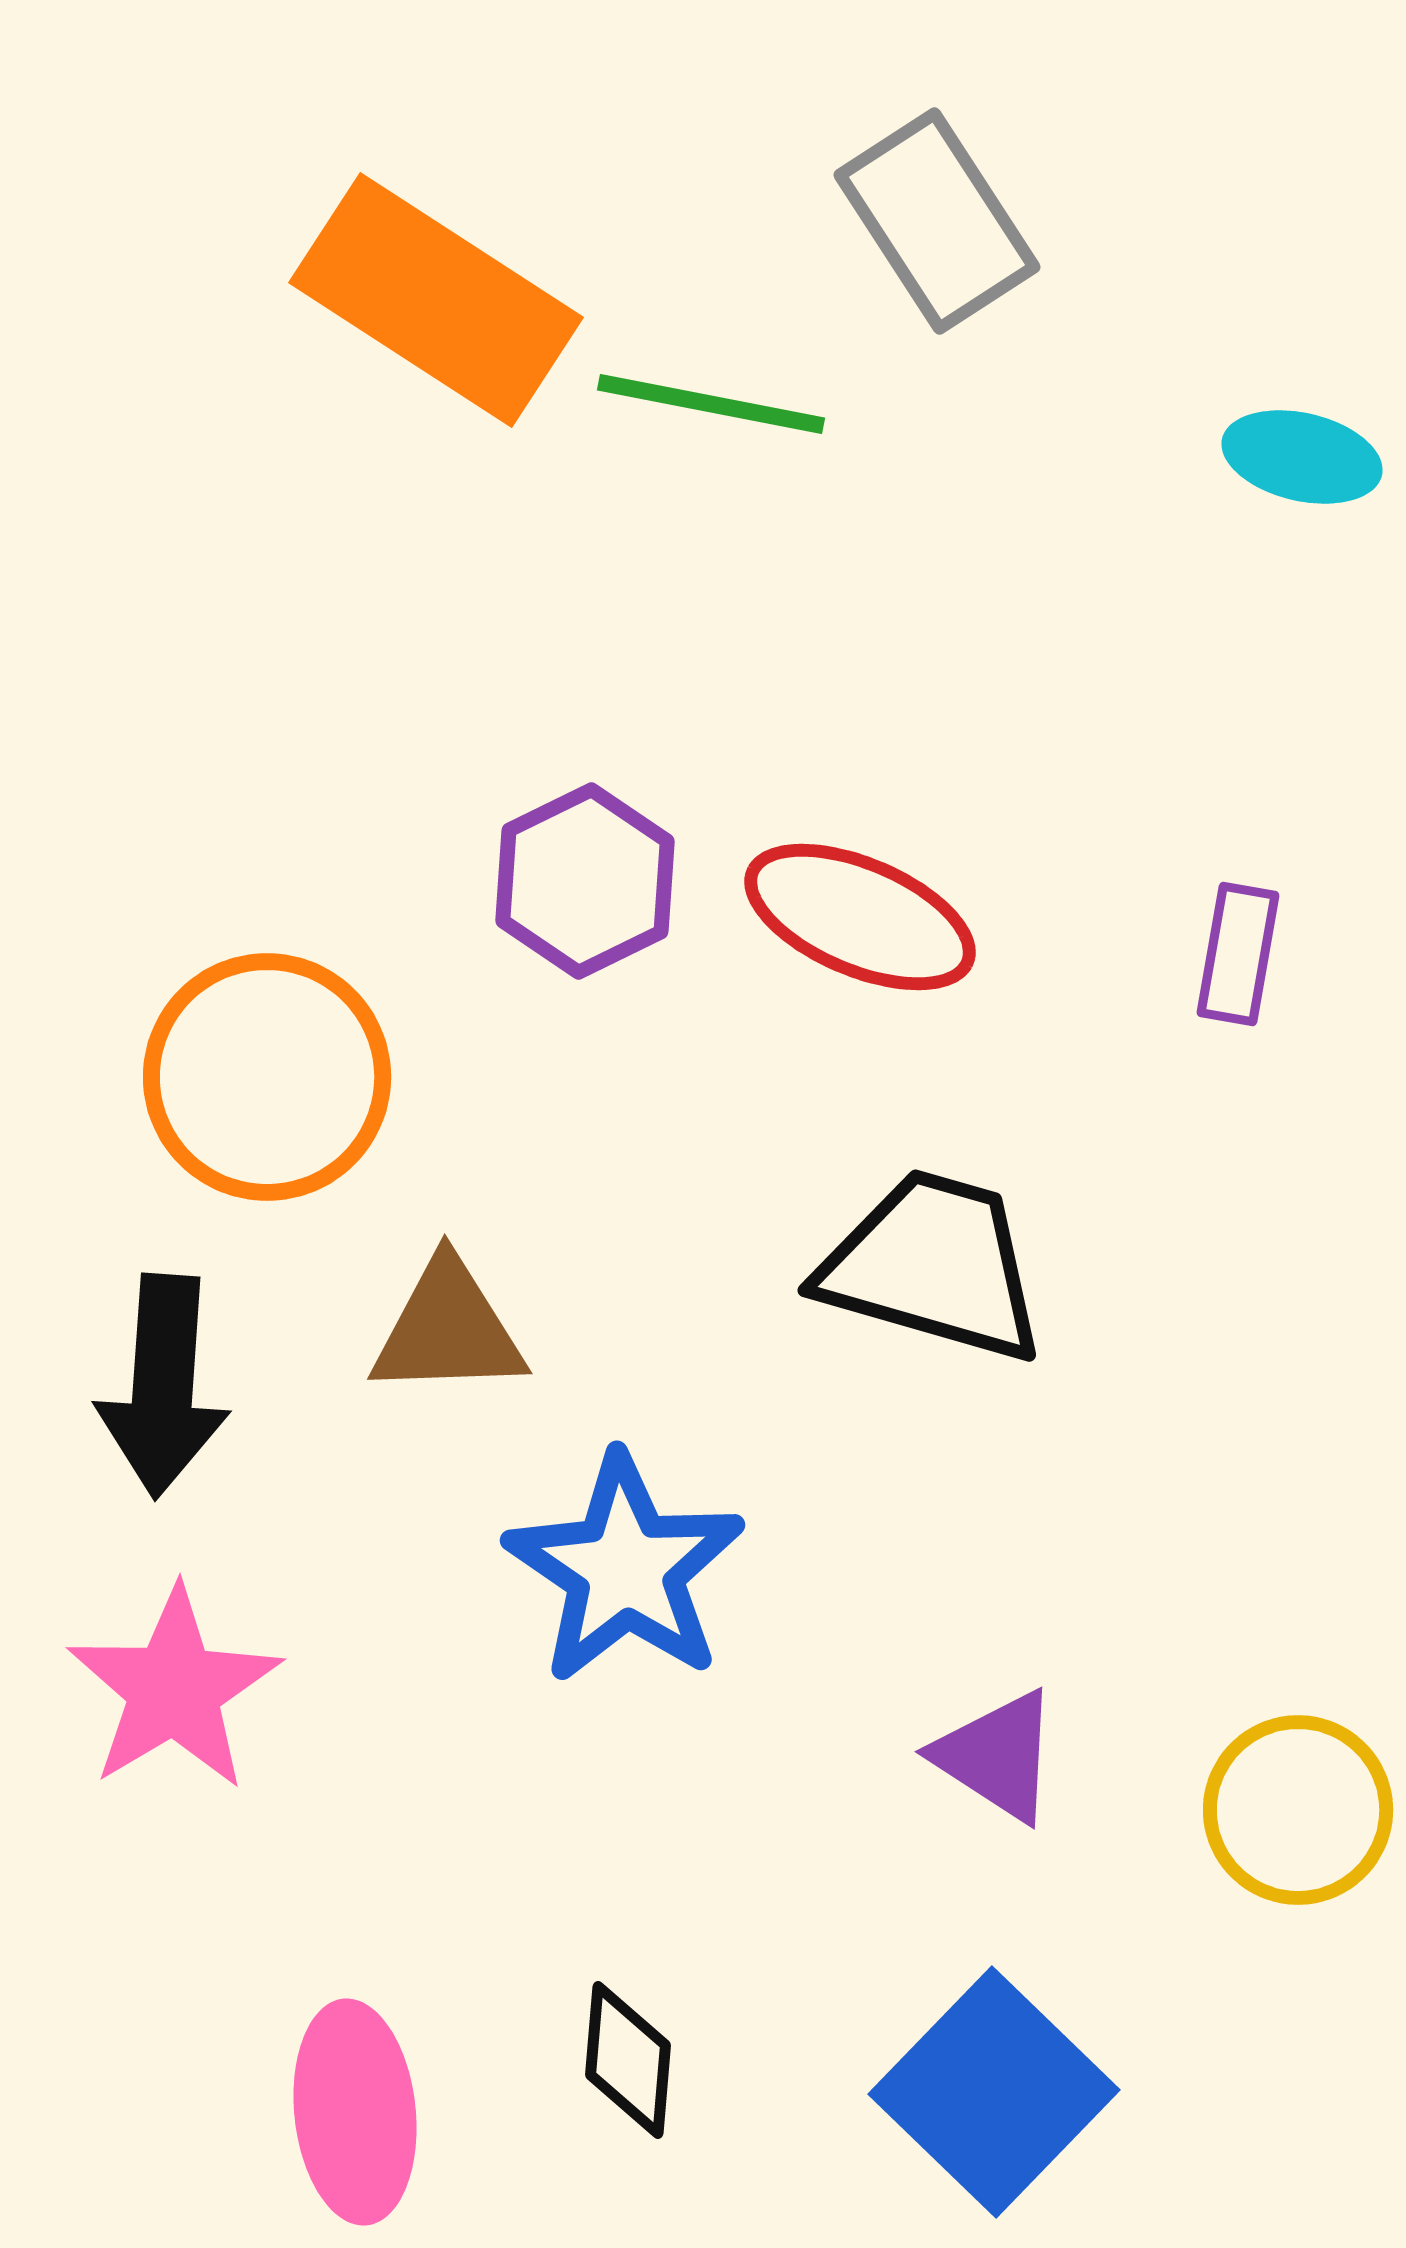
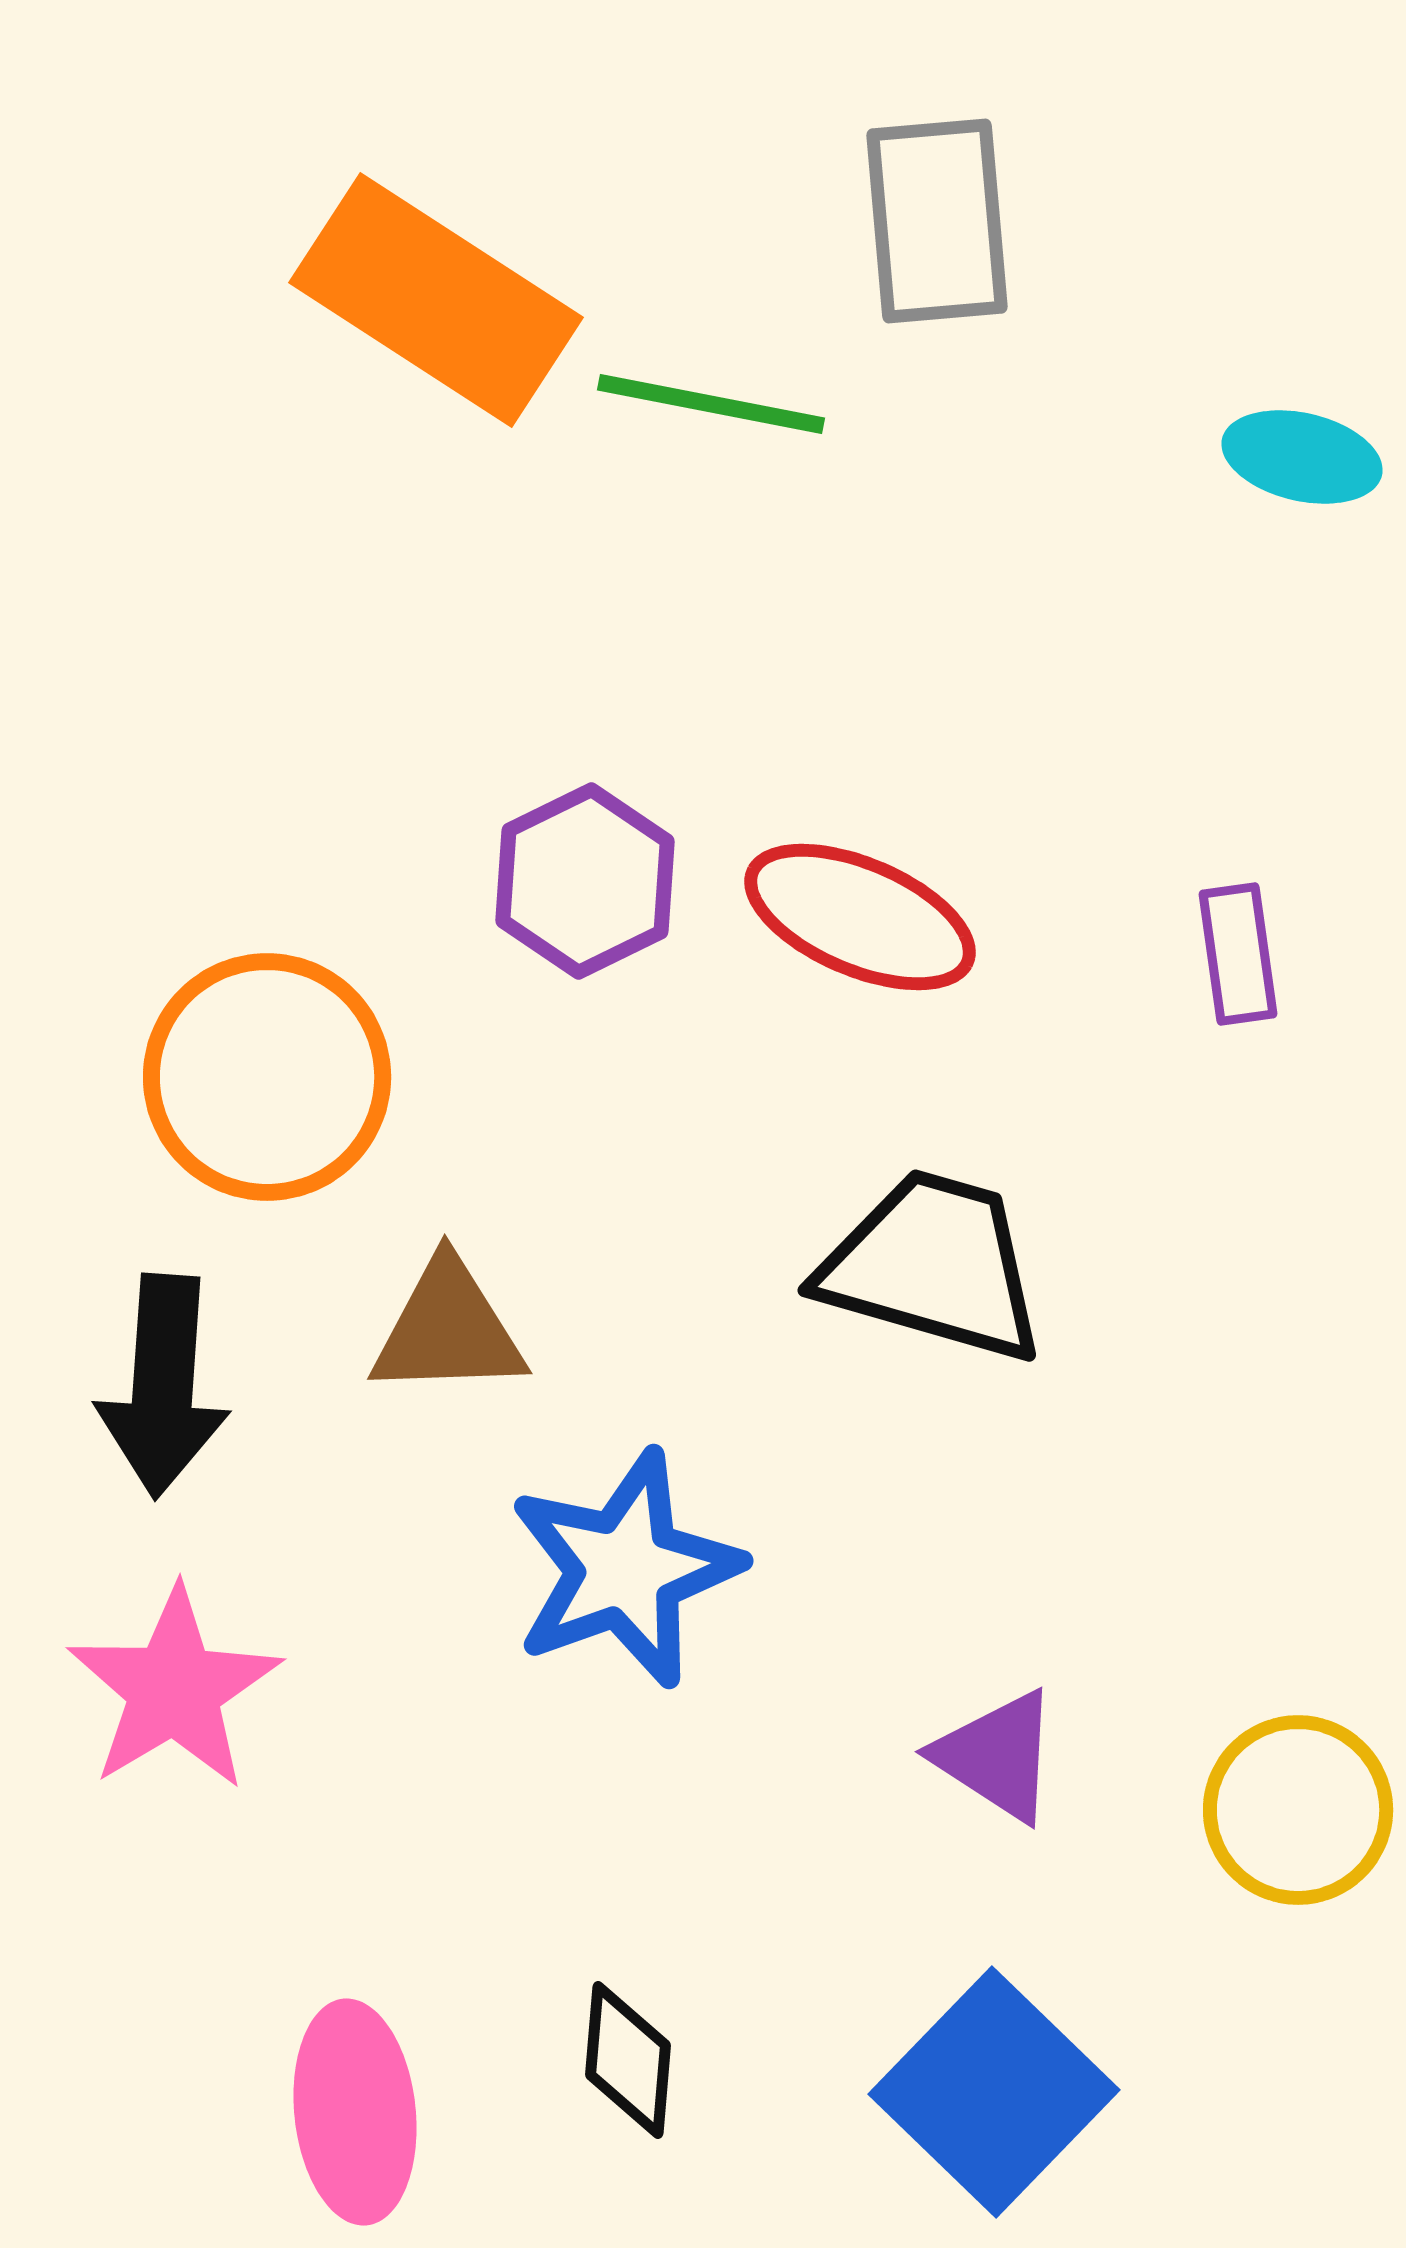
gray rectangle: rotated 28 degrees clockwise
purple rectangle: rotated 18 degrees counterclockwise
blue star: rotated 18 degrees clockwise
